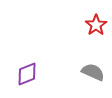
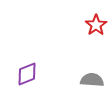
gray semicircle: moved 1 px left, 8 px down; rotated 20 degrees counterclockwise
